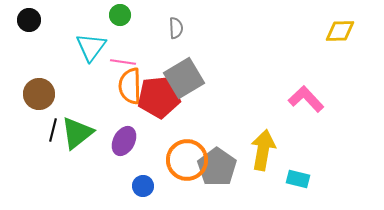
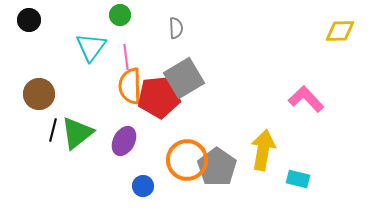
pink line: moved 3 px right, 5 px up; rotated 75 degrees clockwise
